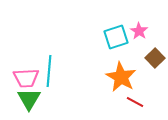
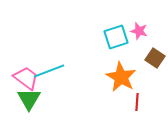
pink star: rotated 18 degrees counterclockwise
brown square: rotated 12 degrees counterclockwise
cyan line: rotated 64 degrees clockwise
pink trapezoid: rotated 140 degrees counterclockwise
red line: moved 2 px right; rotated 66 degrees clockwise
